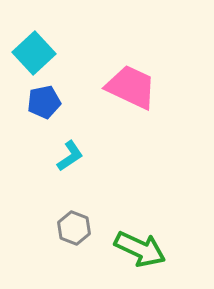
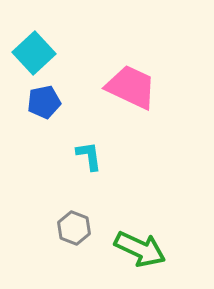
cyan L-shape: moved 19 px right; rotated 64 degrees counterclockwise
